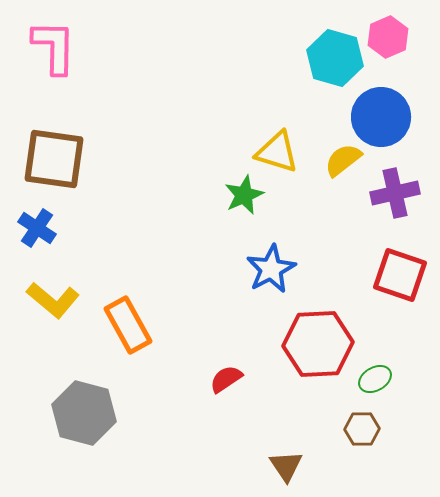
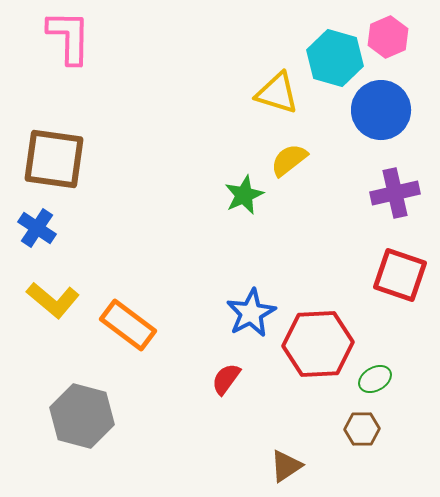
pink L-shape: moved 15 px right, 10 px up
blue circle: moved 7 px up
yellow triangle: moved 59 px up
yellow semicircle: moved 54 px left
blue star: moved 20 px left, 44 px down
orange rectangle: rotated 24 degrees counterclockwise
red semicircle: rotated 20 degrees counterclockwise
gray hexagon: moved 2 px left, 3 px down
brown triangle: rotated 30 degrees clockwise
